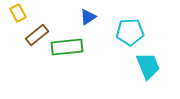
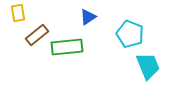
yellow rectangle: rotated 18 degrees clockwise
cyan pentagon: moved 2 px down; rotated 24 degrees clockwise
